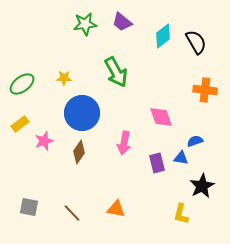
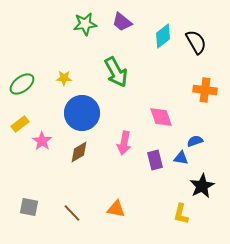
pink star: moved 2 px left; rotated 18 degrees counterclockwise
brown diamond: rotated 25 degrees clockwise
purple rectangle: moved 2 px left, 3 px up
